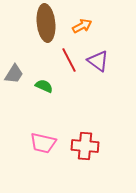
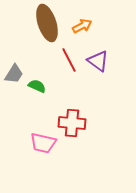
brown ellipse: moved 1 px right; rotated 12 degrees counterclockwise
green semicircle: moved 7 px left
red cross: moved 13 px left, 23 px up
